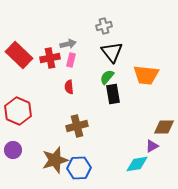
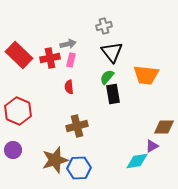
cyan diamond: moved 3 px up
